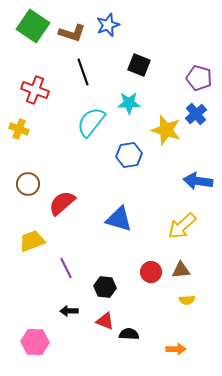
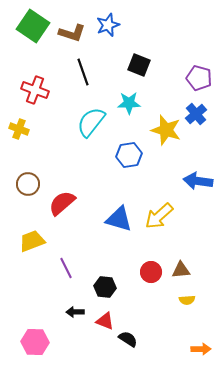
yellow arrow: moved 23 px left, 10 px up
black arrow: moved 6 px right, 1 px down
black semicircle: moved 1 px left, 5 px down; rotated 30 degrees clockwise
orange arrow: moved 25 px right
